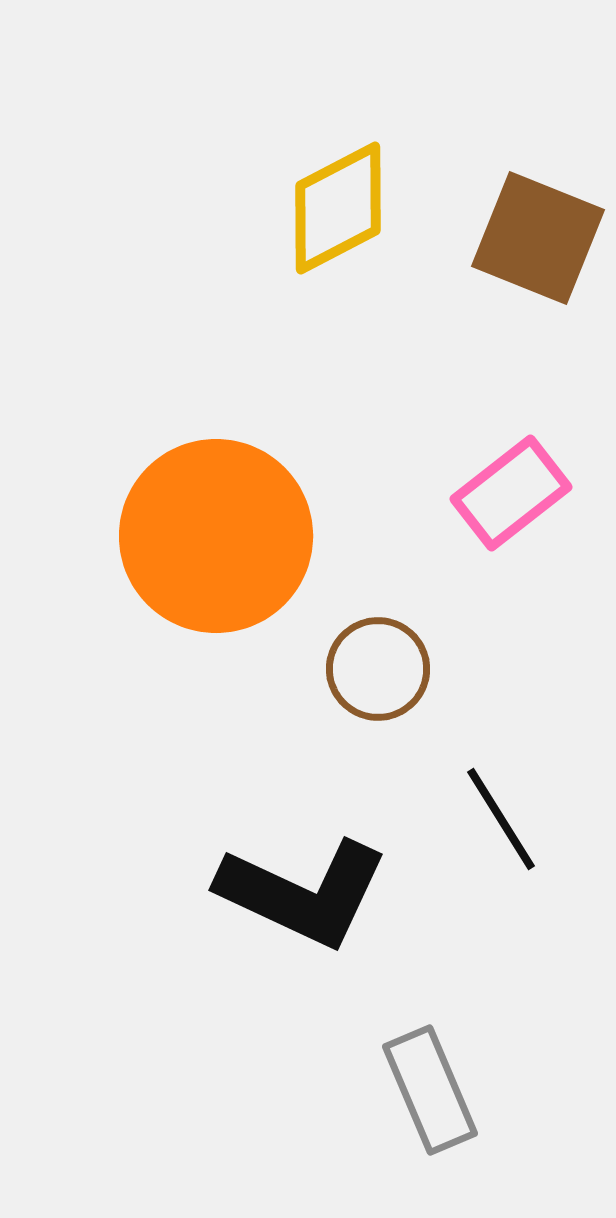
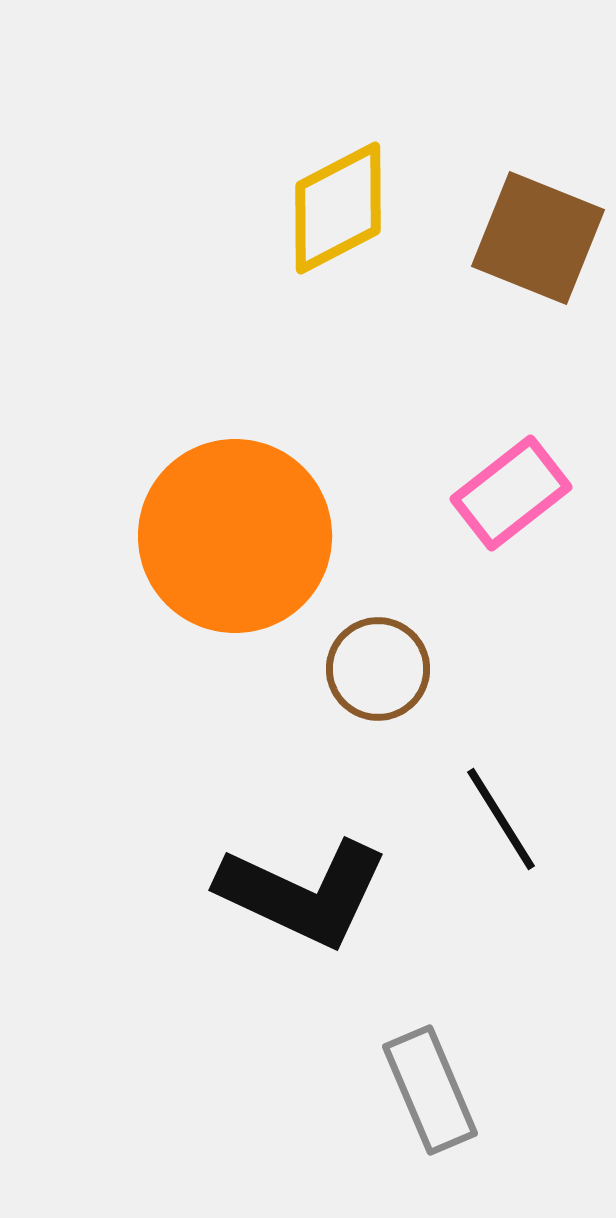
orange circle: moved 19 px right
